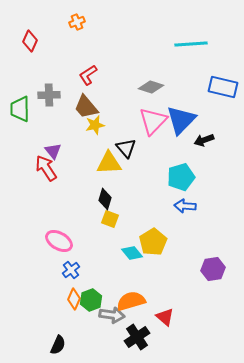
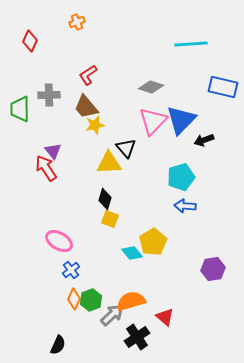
gray arrow: rotated 50 degrees counterclockwise
